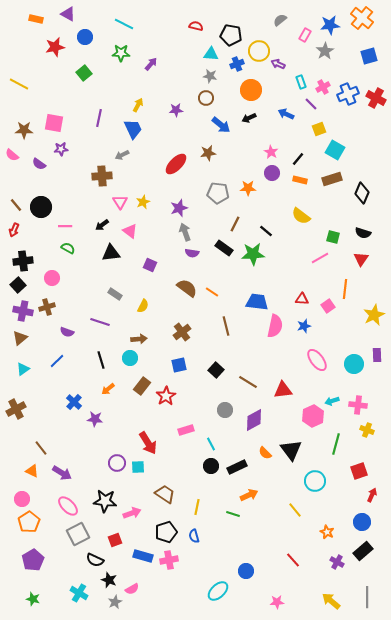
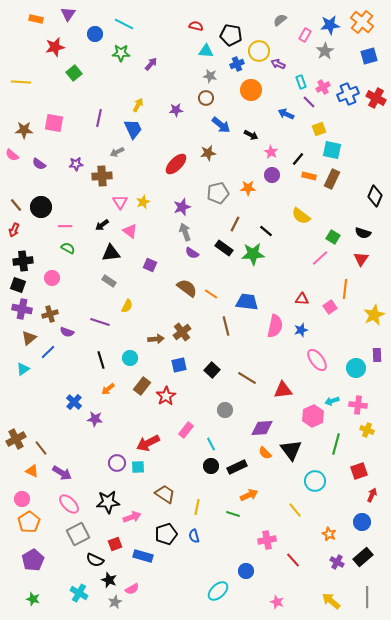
purple triangle at (68, 14): rotated 35 degrees clockwise
orange cross at (362, 18): moved 4 px down
blue circle at (85, 37): moved 10 px right, 3 px up
cyan triangle at (211, 54): moved 5 px left, 3 px up
green square at (84, 73): moved 10 px left
yellow line at (19, 84): moved 2 px right, 2 px up; rotated 24 degrees counterclockwise
purple line at (311, 104): moved 2 px left, 2 px up
black arrow at (249, 118): moved 2 px right, 17 px down; rotated 128 degrees counterclockwise
purple star at (61, 149): moved 15 px right, 15 px down
cyan square at (335, 150): moved 3 px left; rotated 18 degrees counterclockwise
gray arrow at (122, 155): moved 5 px left, 3 px up
purple circle at (272, 173): moved 2 px down
brown rectangle at (332, 179): rotated 48 degrees counterclockwise
orange rectangle at (300, 180): moved 9 px right, 4 px up
gray pentagon at (218, 193): rotated 20 degrees counterclockwise
black diamond at (362, 193): moved 13 px right, 3 px down
purple star at (179, 208): moved 3 px right, 1 px up
green square at (333, 237): rotated 16 degrees clockwise
purple semicircle at (192, 253): rotated 24 degrees clockwise
pink line at (320, 258): rotated 12 degrees counterclockwise
black square at (18, 285): rotated 28 degrees counterclockwise
orange line at (212, 292): moved 1 px left, 2 px down
gray rectangle at (115, 294): moved 6 px left, 13 px up
blue trapezoid at (257, 302): moved 10 px left
yellow semicircle at (143, 306): moved 16 px left
pink square at (328, 306): moved 2 px right, 1 px down
brown cross at (47, 307): moved 3 px right, 7 px down
purple cross at (23, 311): moved 1 px left, 2 px up
blue star at (304, 326): moved 3 px left, 4 px down
brown triangle at (20, 338): moved 9 px right
brown arrow at (139, 339): moved 17 px right
blue line at (57, 361): moved 9 px left, 9 px up
cyan circle at (354, 364): moved 2 px right, 4 px down
black square at (216, 370): moved 4 px left
brown line at (248, 382): moved 1 px left, 4 px up
brown cross at (16, 409): moved 30 px down
purple diamond at (254, 420): moved 8 px right, 8 px down; rotated 25 degrees clockwise
pink rectangle at (186, 430): rotated 35 degrees counterclockwise
red arrow at (148, 443): rotated 95 degrees clockwise
black star at (105, 501): moved 3 px right, 1 px down; rotated 10 degrees counterclockwise
pink ellipse at (68, 506): moved 1 px right, 2 px up
pink arrow at (132, 513): moved 4 px down
black pentagon at (166, 532): moved 2 px down
orange star at (327, 532): moved 2 px right, 2 px down
red square at (115, 540): moved 4 px down
black rectangle at (363, 551): moved 6 px down
pink cross at (169, 560): moved 98 px right, 20 px up
pink star at (277, 602): rotated 24 degrees clockwise
